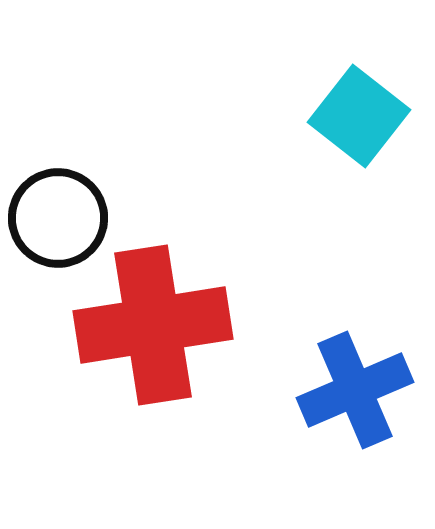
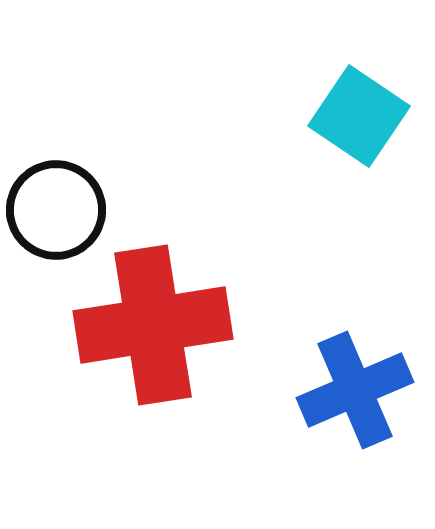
cyan square: rotated 4 degrees counterclockwise
black circle: moved 2 px left, 8 px up
